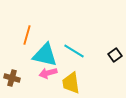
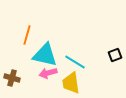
cyan line: moved 1 px right, 11 px down
black square: rotated 16 degrees clockwise
